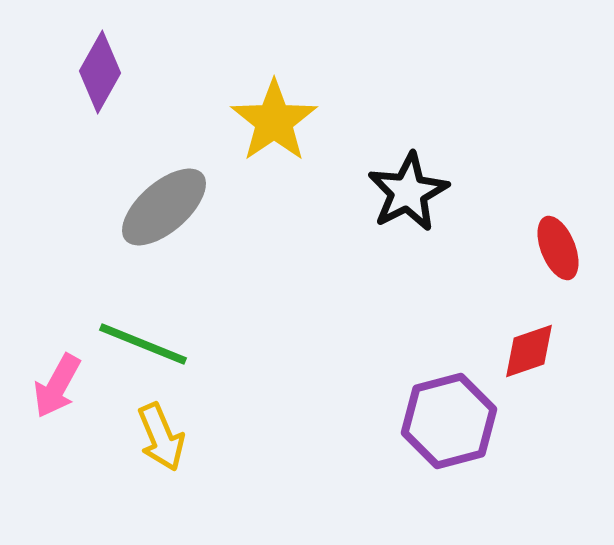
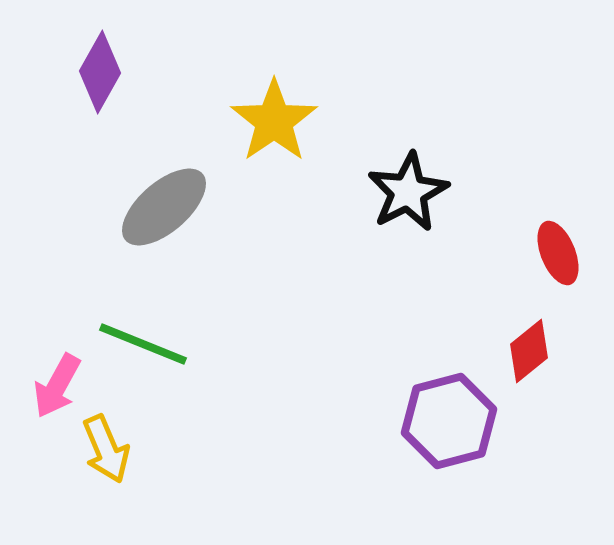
red ellipse: moved 5 px down
red diamond: rotated 20 degrees counterclockwise
yellow arrow: moved 55 px left, 12 px down
